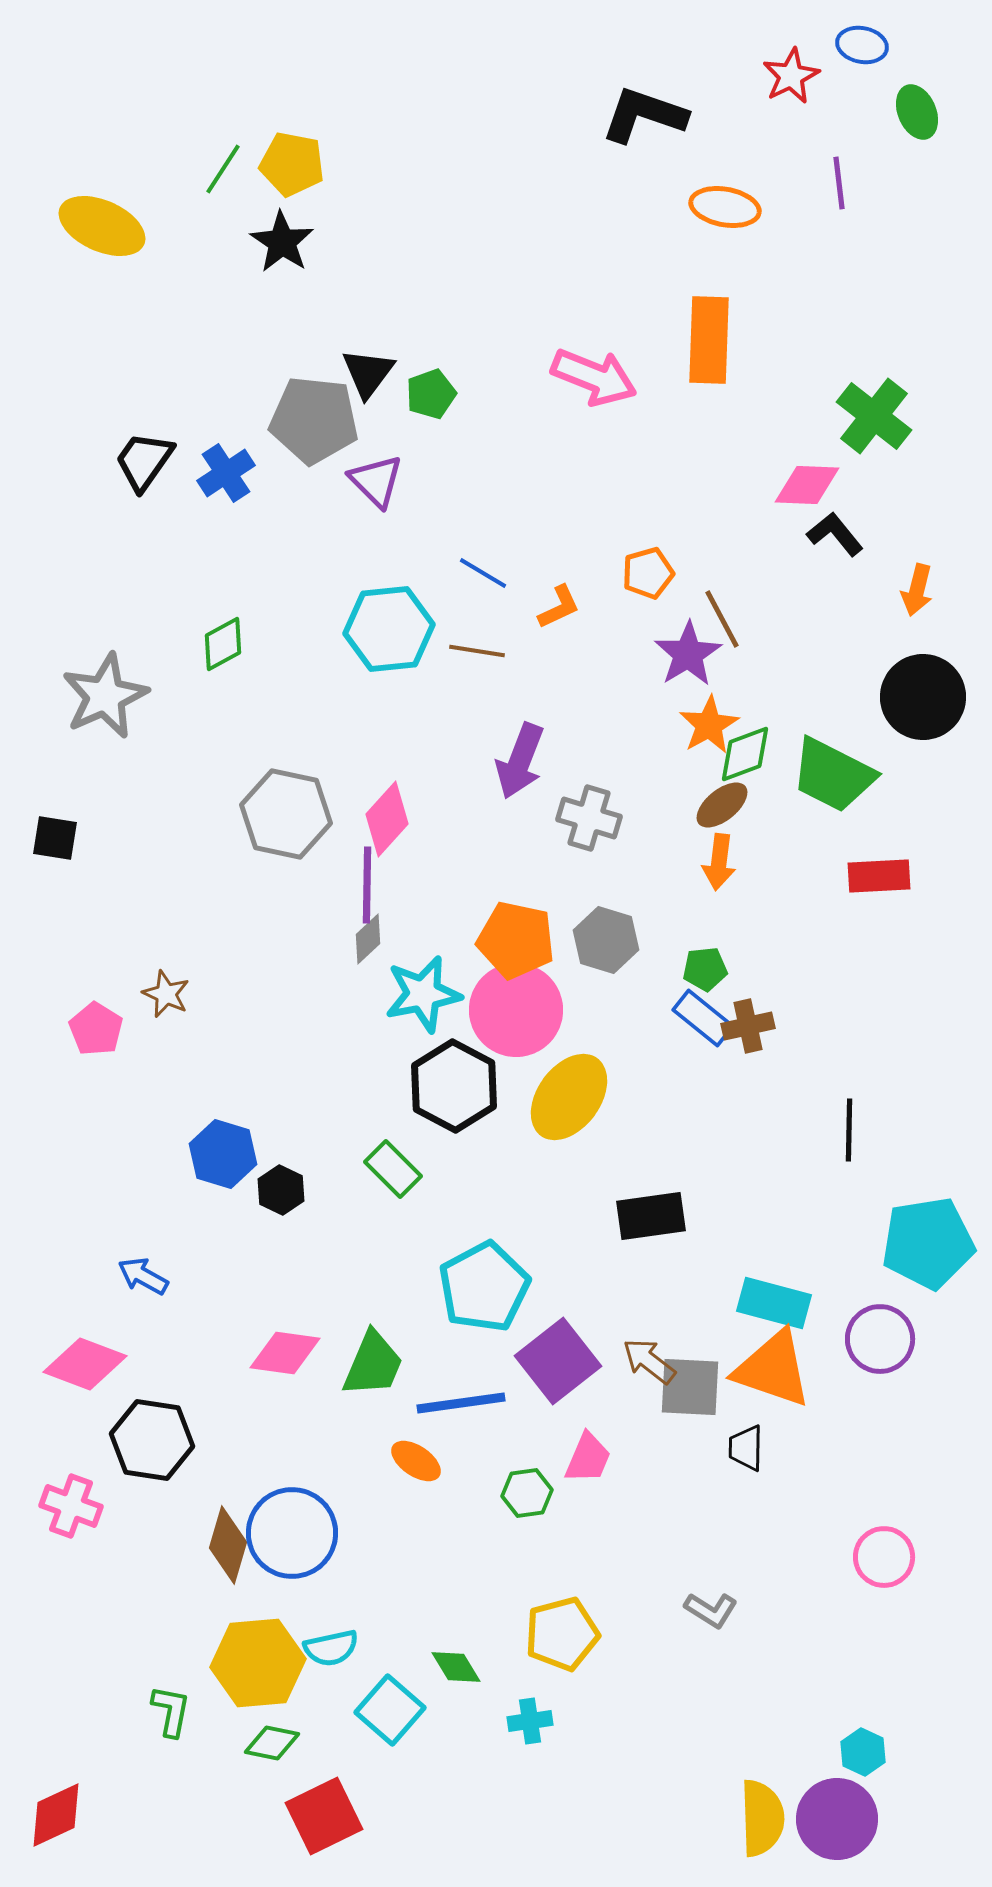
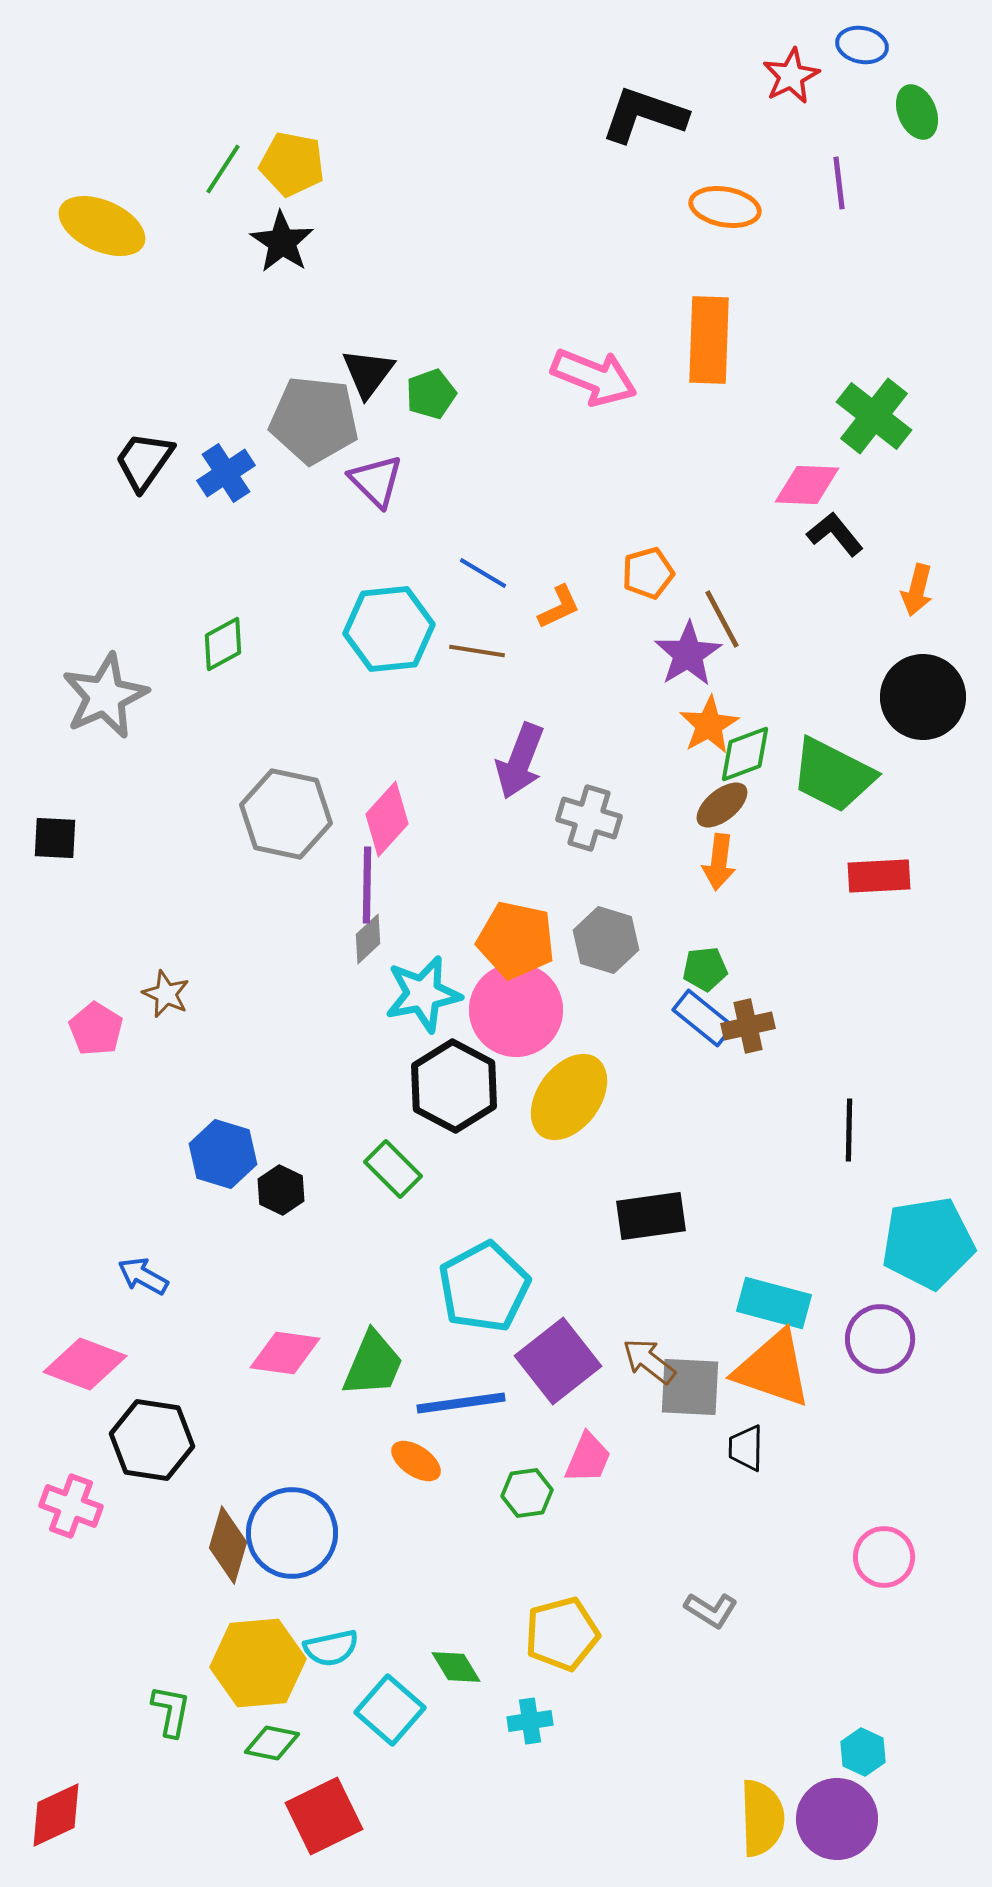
black square at (55, 838): rotated 6 degrees counterclockwise
